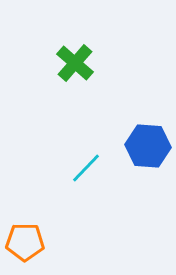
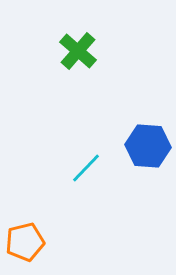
green cross: moved 3 px right, 12 px up
orange pentagon: rotated 15 degrees counterclockwise
